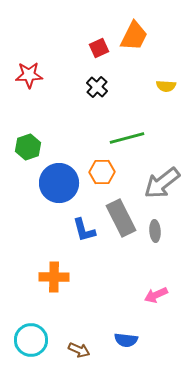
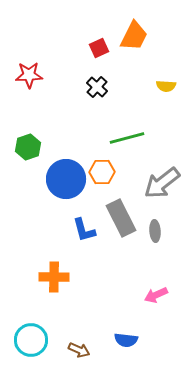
blue circle: moved 7 px right, 4 px up
